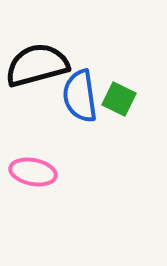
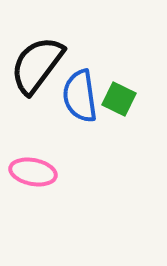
black semicircle: rotated 38 degrees counterclockwise
